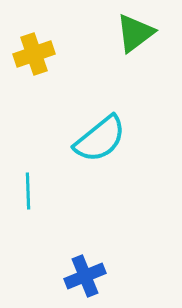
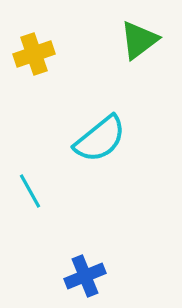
green triangle: moved 4 px right, 7 px down
cyan line: moved 2 px right; rotated 27 degrees counterclockwise
